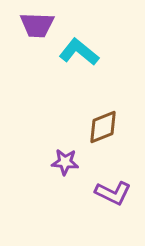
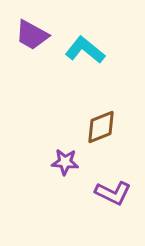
purple trapezoid: moved 5 px left, 10 px down; rotated 27 degrees clockwise
cyan L-shape: moved 6 px right, 2 px up
brown diamond: moved 2 px left
